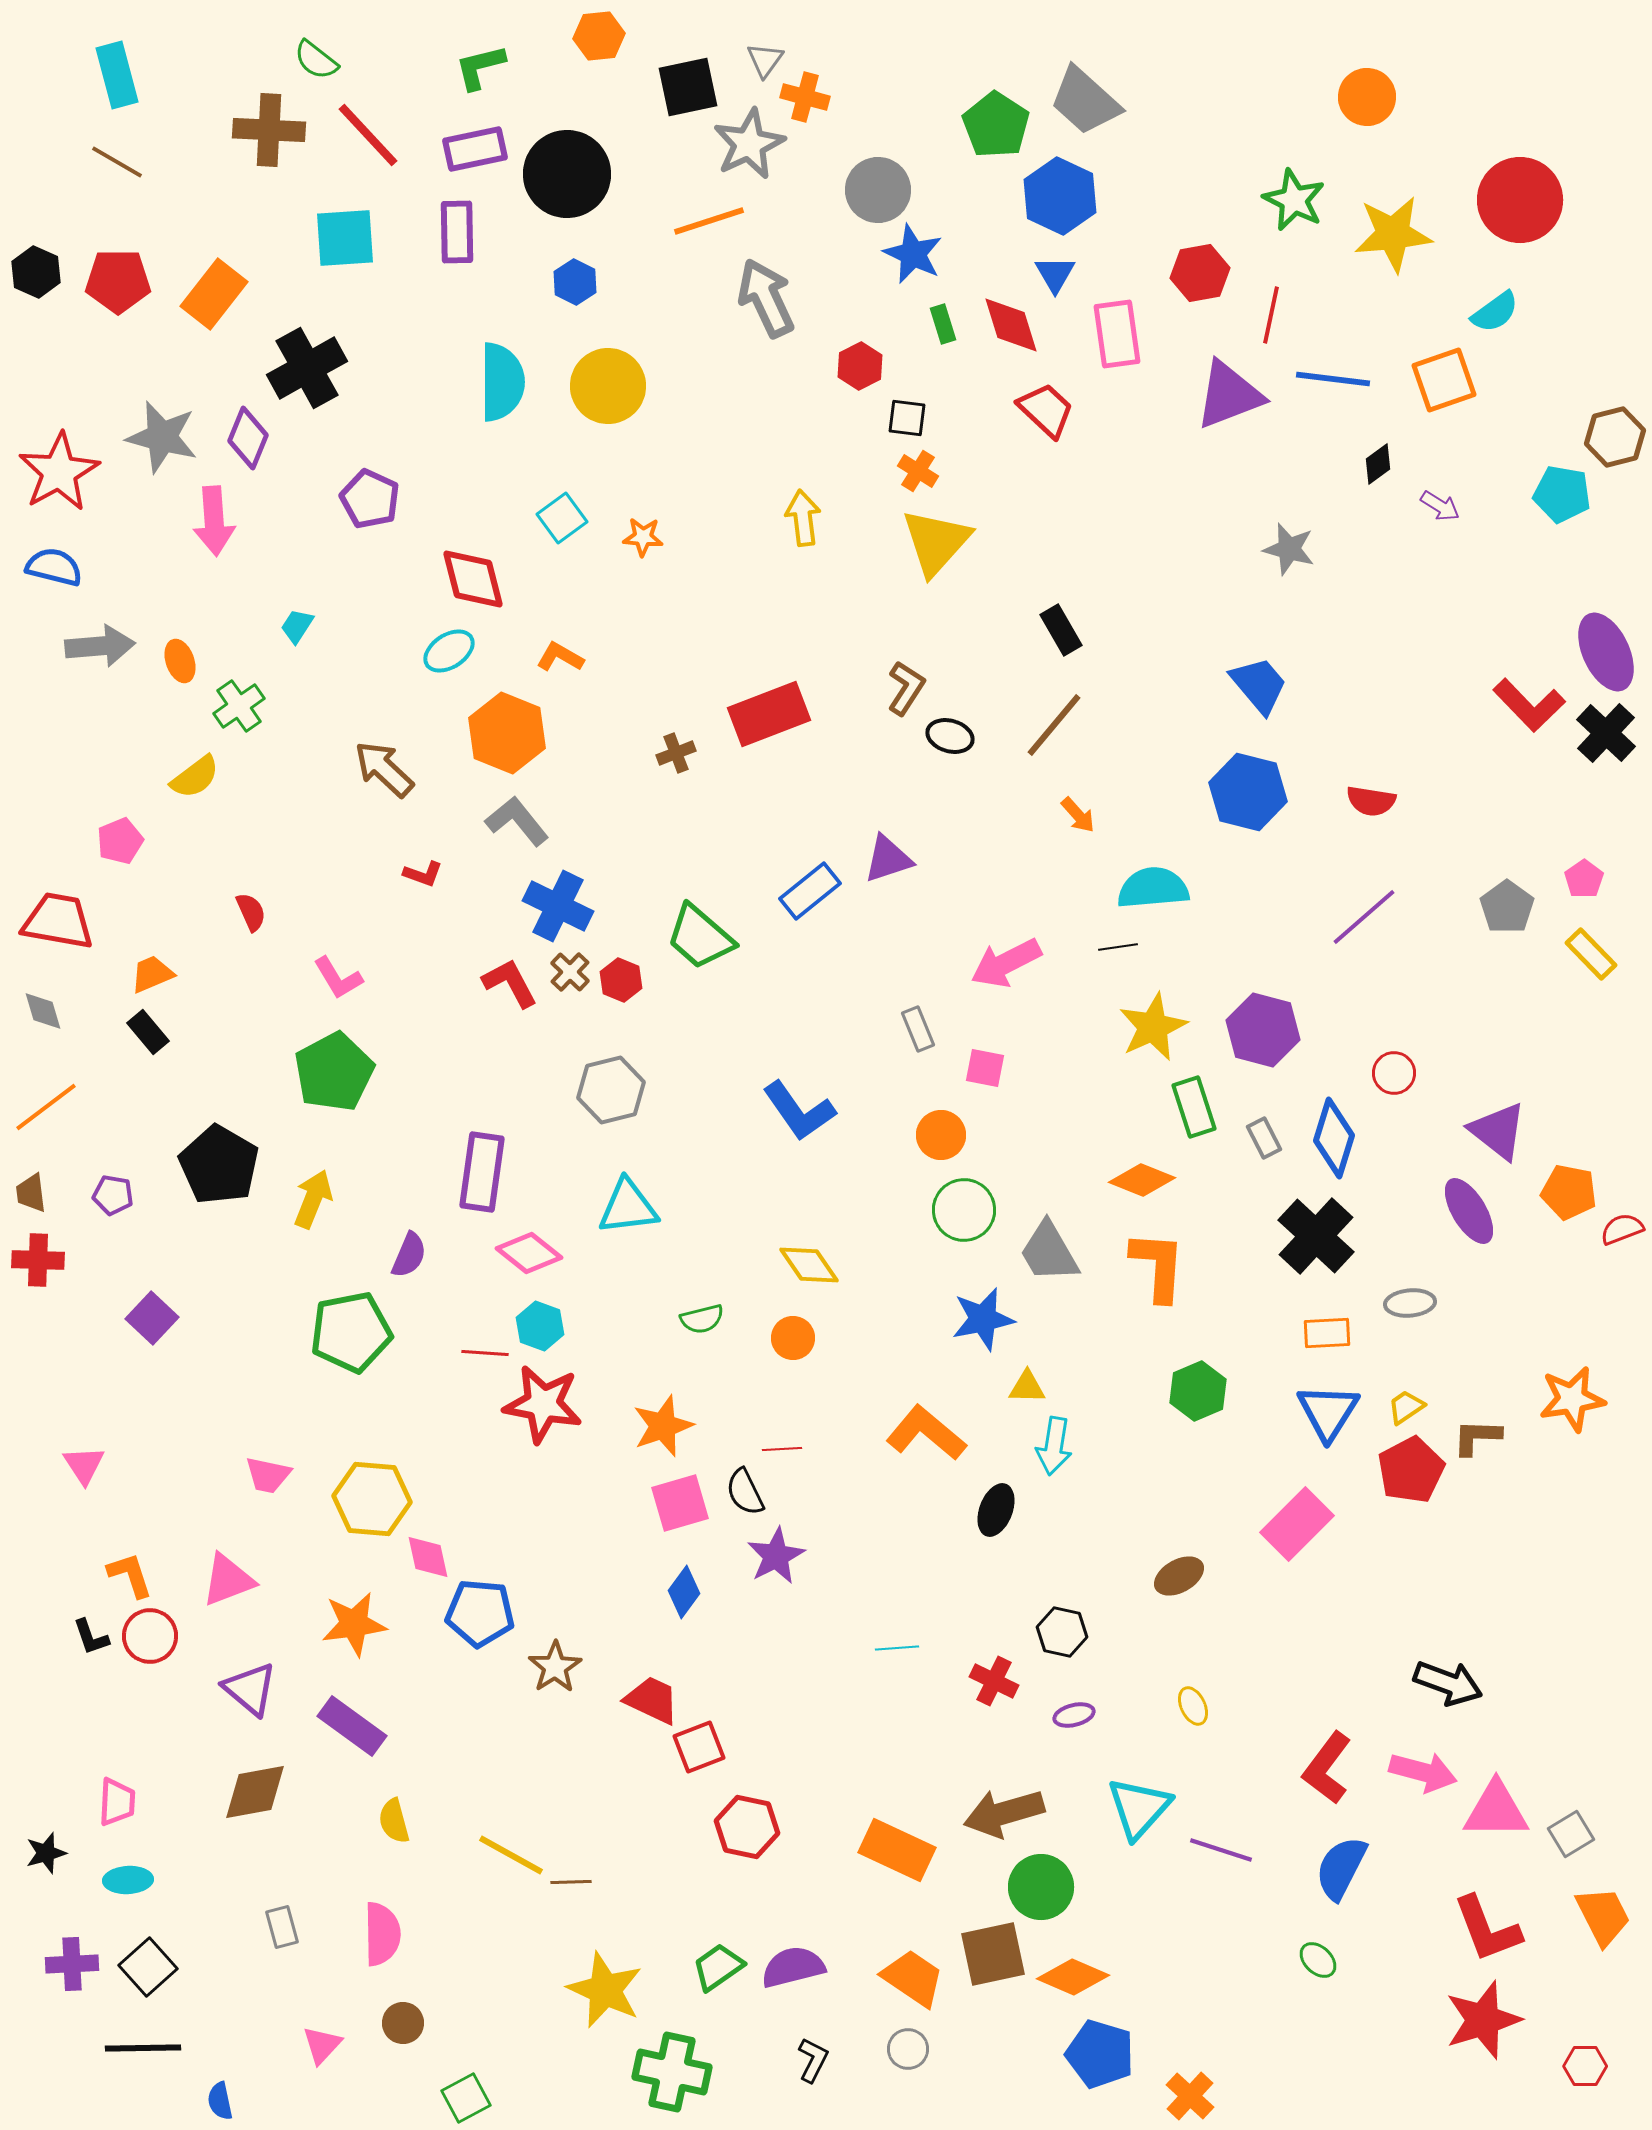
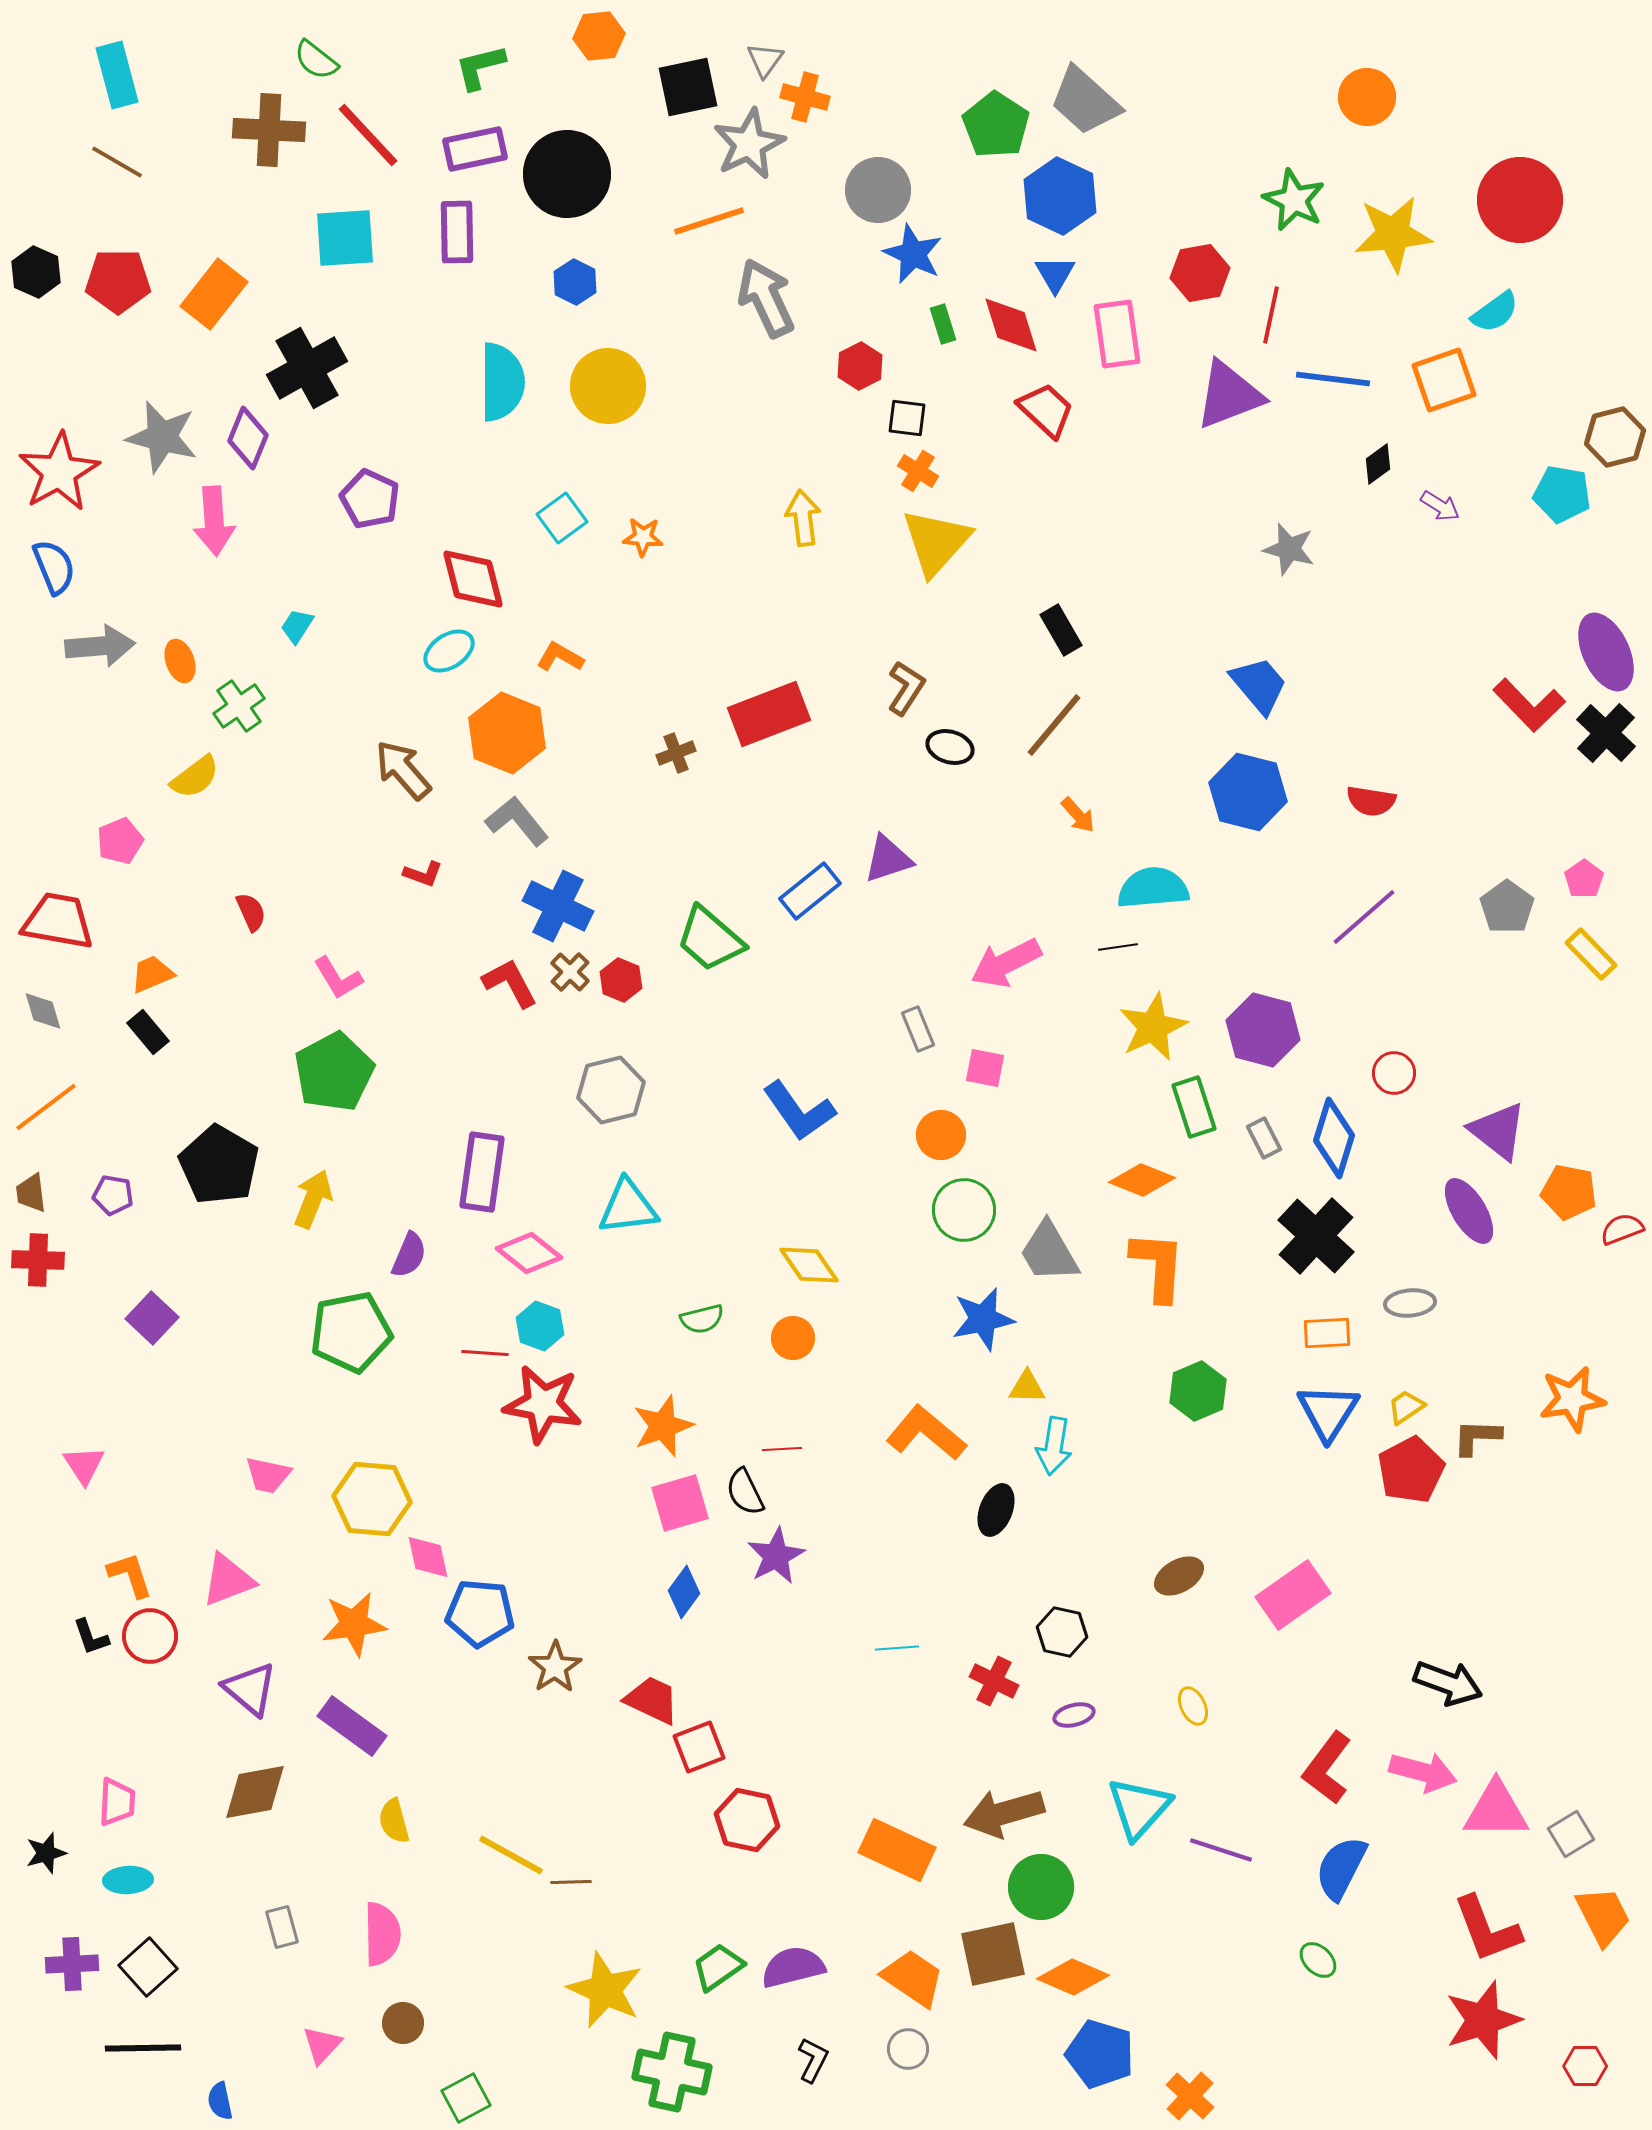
blue semicircle at (54, 567): rotated 54 degrees clockwise
black ellipse at (950, 736): moved 11 px down
brown arrow at (384, 769): moved 19 px right, 1 px down; rotated 6 degrees clockwise
green trapezoid at (700, 937): moved 10 px right, 2 px down
pink rectangle at (1297, 1524): moved 4 px left, 71 px down; rotated 10 degrees clockwise
red hexagon at (747, 1827): moved 7 px up
